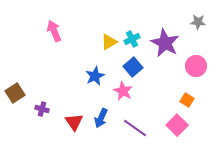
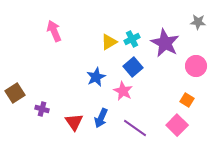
blue star: moved 1 px right, 1 px down
